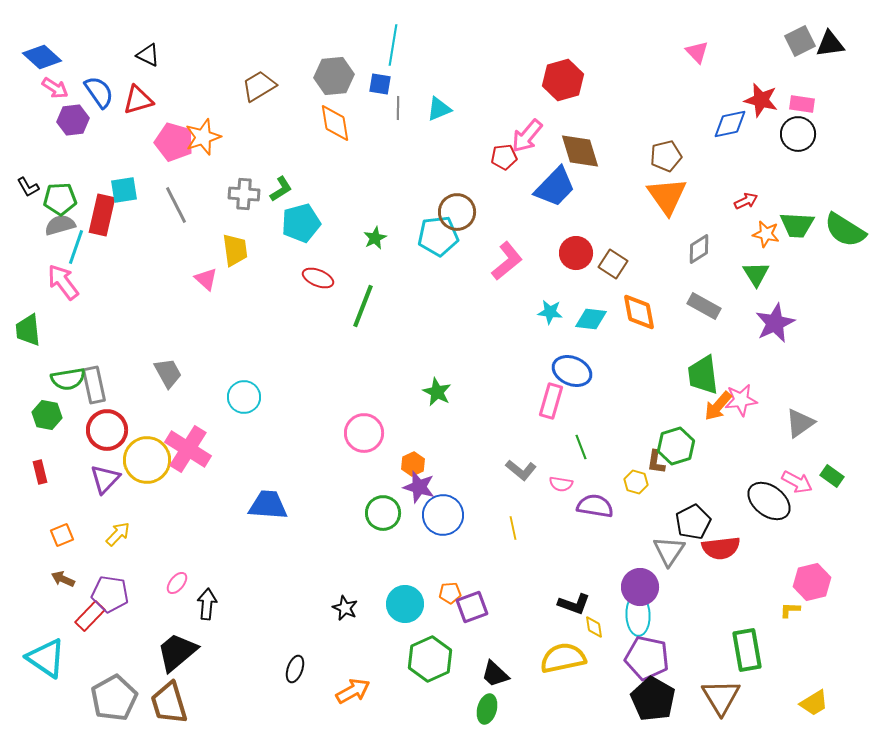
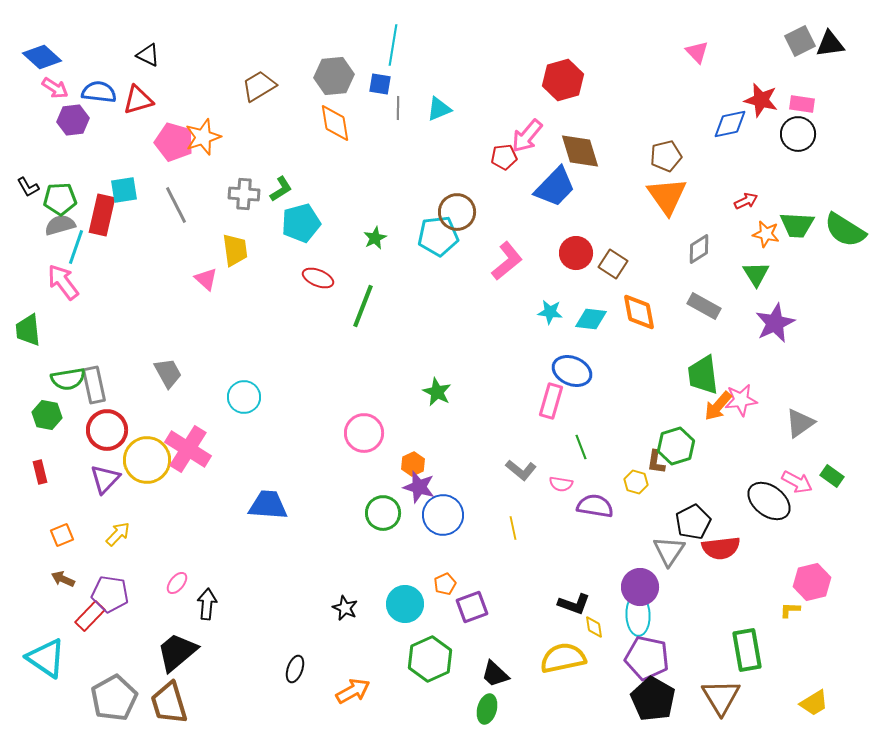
blue semicircle at (99, 92): rotated 48 degrees counterclockwise
orange pentagon at (450, 593): moved 5 px left, 9 px up; rotated 20 degrees counterclockwise
